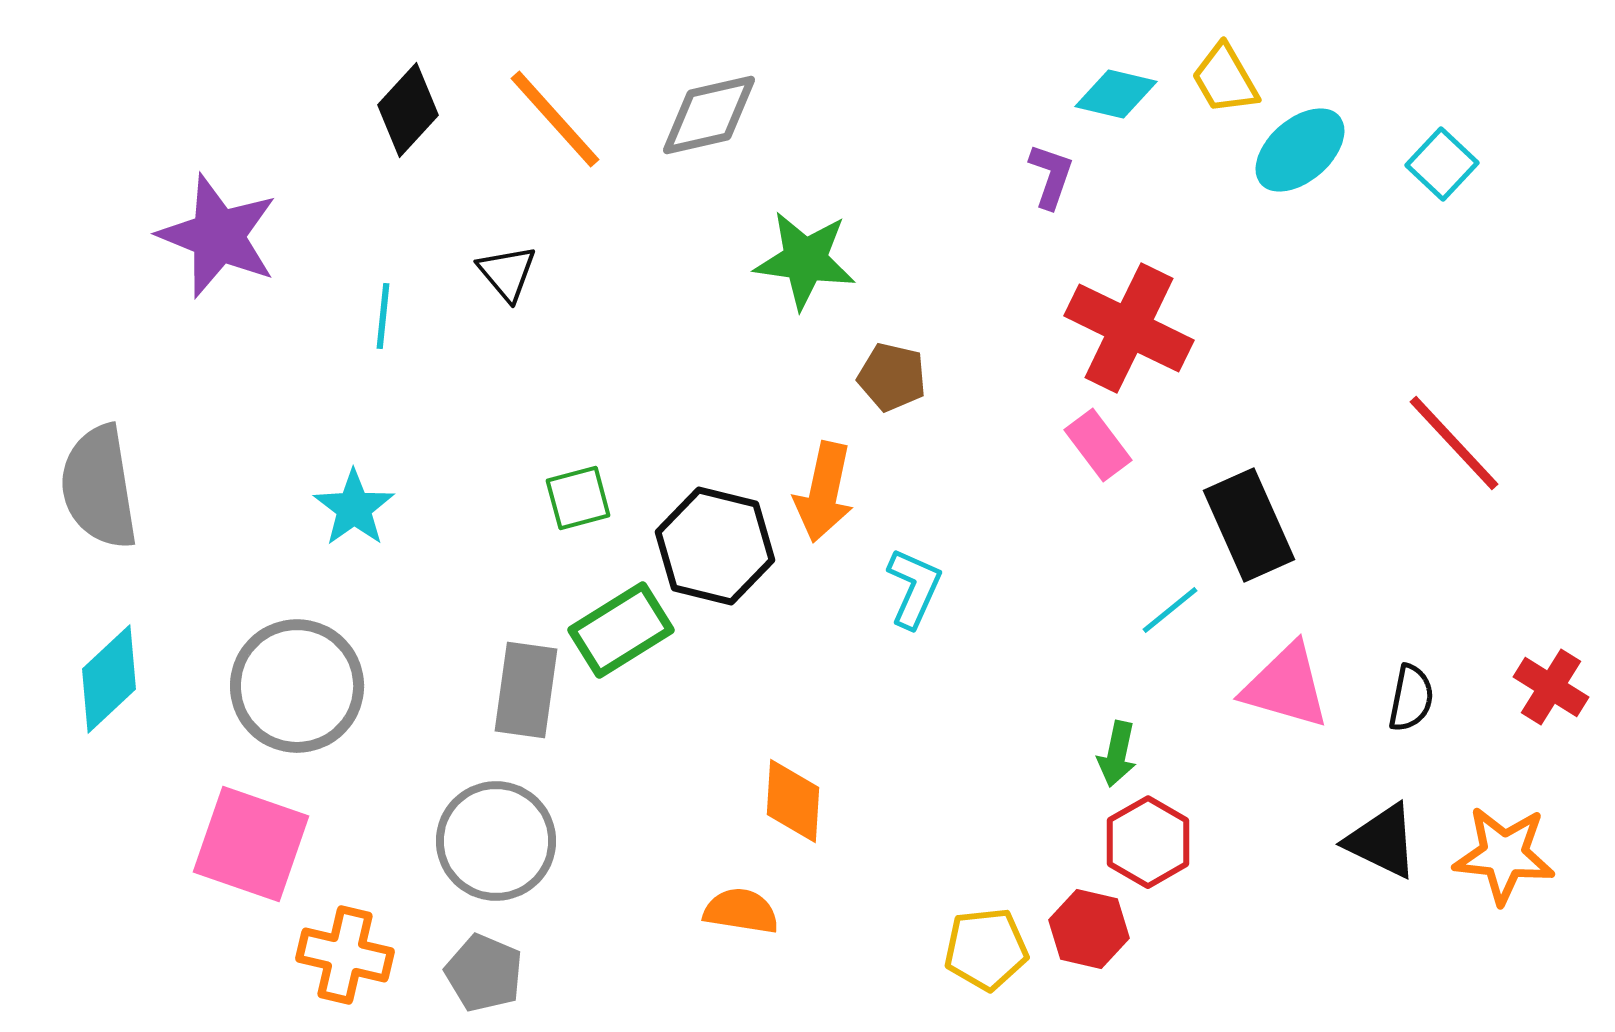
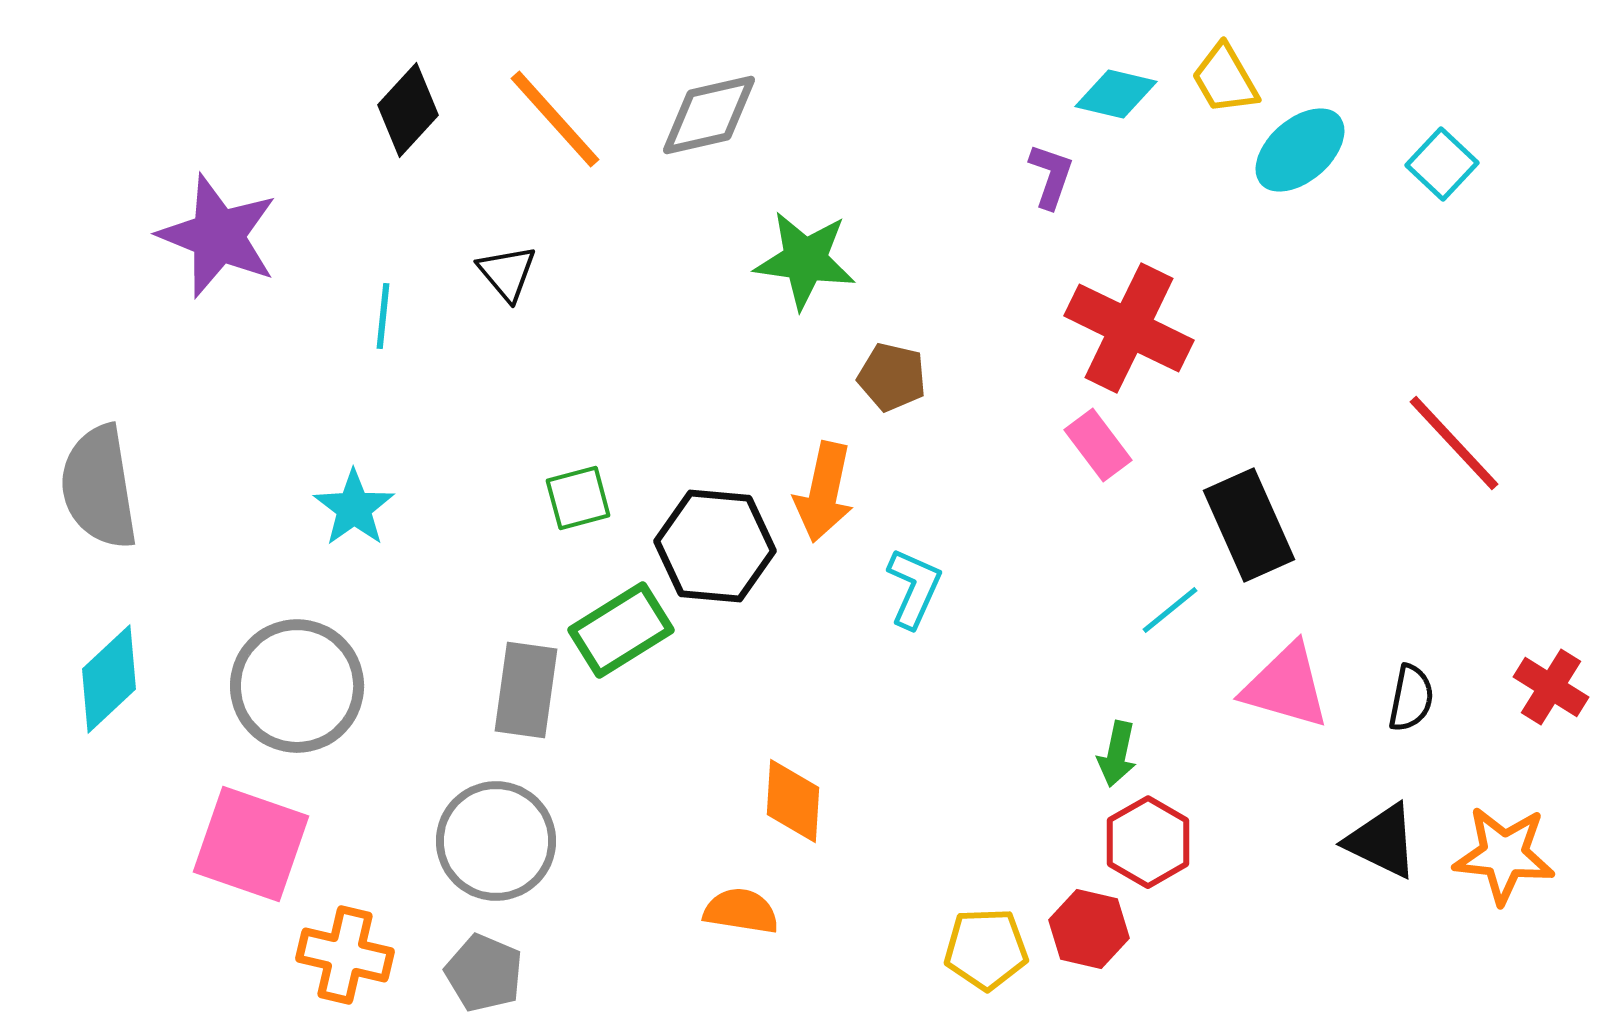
black hexagon at (715, 546): rotated 9 degrees counterclockwise
yellow pentagon at (986, 949): rotated 4 degrees clockwise
